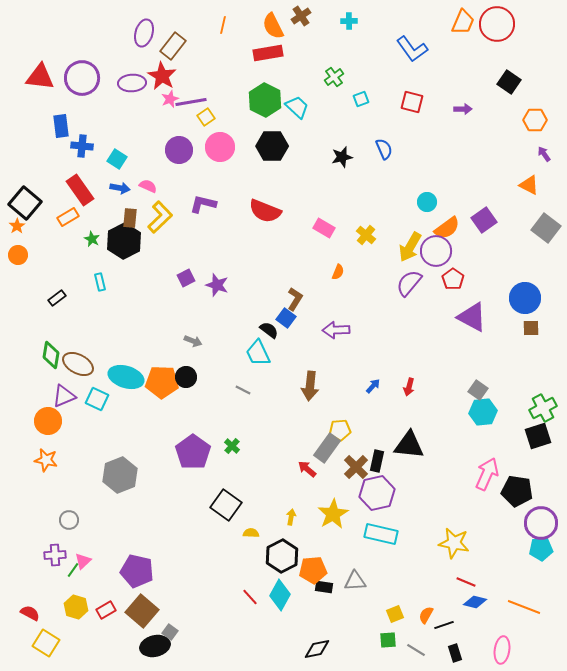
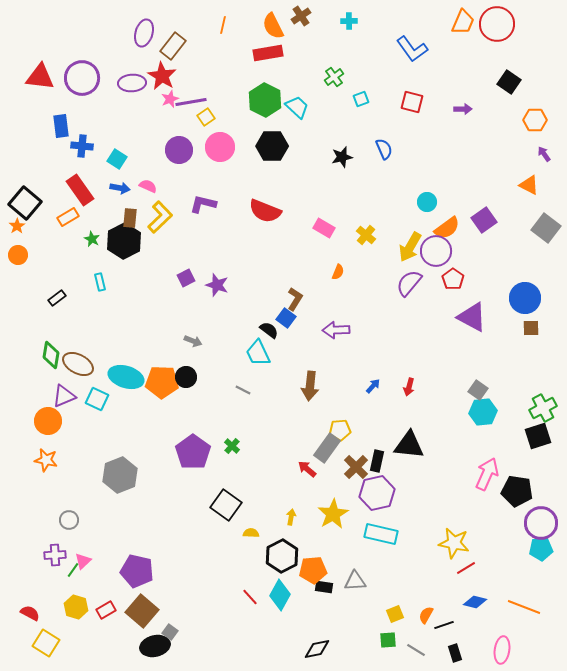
red line at (466, 582): moved 14 px up; rotated 54 degrees counterclockwise
